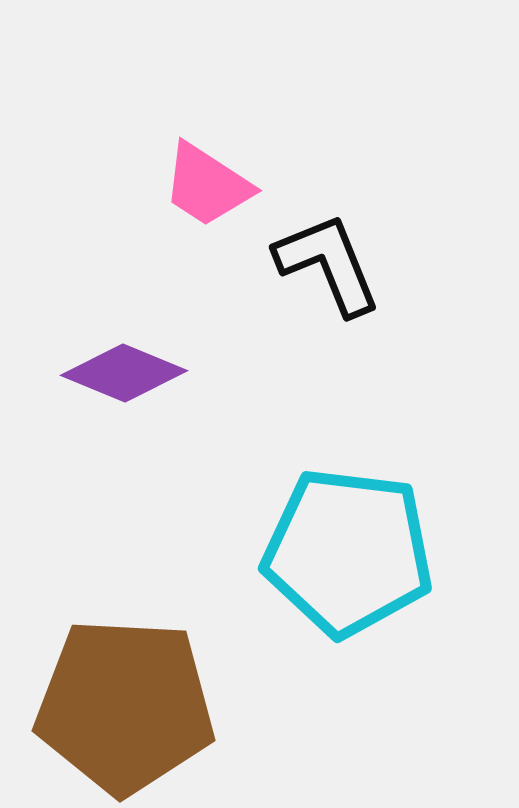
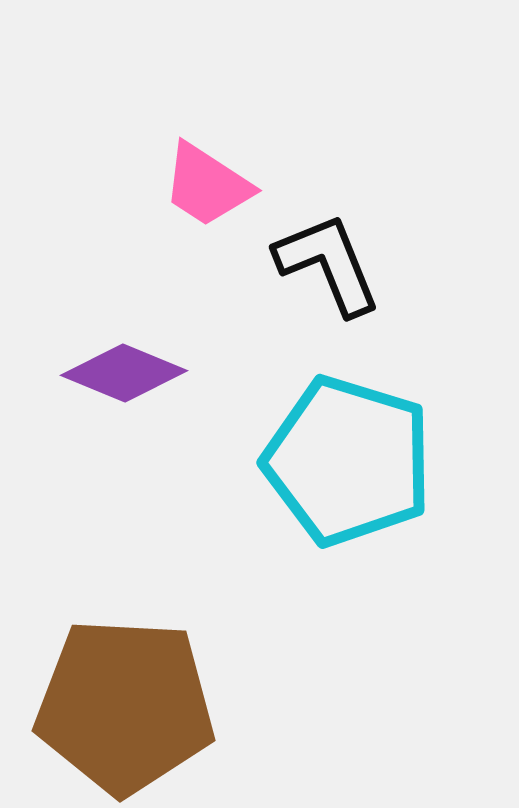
cyan pentagon: moved 91 px up; rotated 10 degrees clockwise
